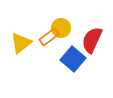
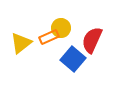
orange rectangle: rotated 12 degrees clockwise
